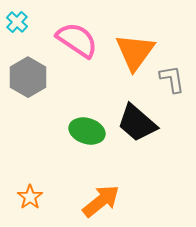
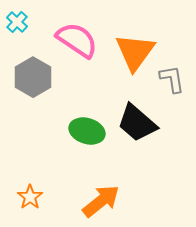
gray hexagon: moved 5 px right
